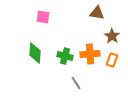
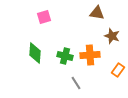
pink square: moved 1 px right; rotated 24 degrees counterclockwise
brown star: rotated 14 degrees counterclockwise
orange cross: moved 1 px down
orange rectangle: moved 6 px right, 10 px down; rotated 16 degrees clockwise
